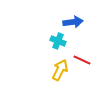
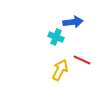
cyan cross: moved 2 px left, 4 px up
